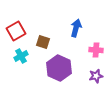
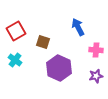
blue arrow: moved 2 px right, 1 px up; rotated 42 degrees counterclockwise
cyan cross: moved 6 px left, 4 px down; rotated 24 degrees counterclockwise
